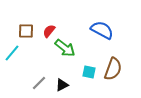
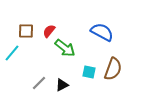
blue semicircle: moved 2 px down
